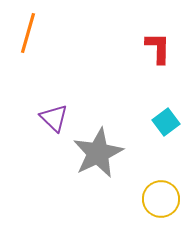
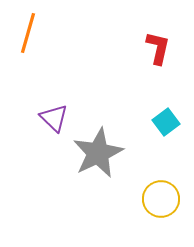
red L-shape: rotated 12 degrees clockwise
